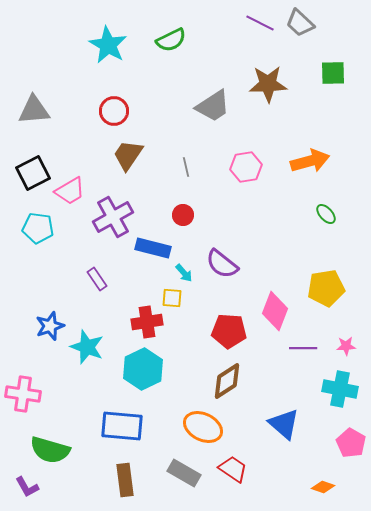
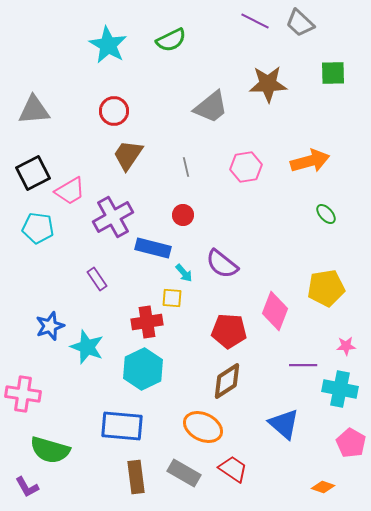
purple line at (260, 23): moved 5 px left, 2 px up
gray trapezoid at (213, 106): moved 2 px left, 1 px down; rotated 6 degrees counterclockwise
purple line at (303, 348): moved 17 px down
brown rectangle at (125, 480): moved 11 px right, 3 px up
